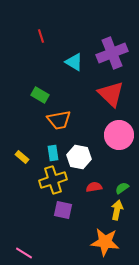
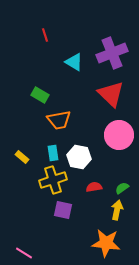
red line: moved 4 px right, 1 px up
orange star: moved 1 px right, 1 px down
